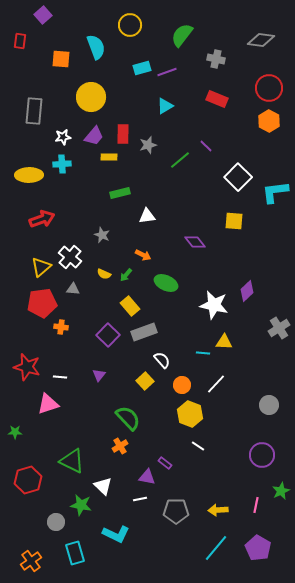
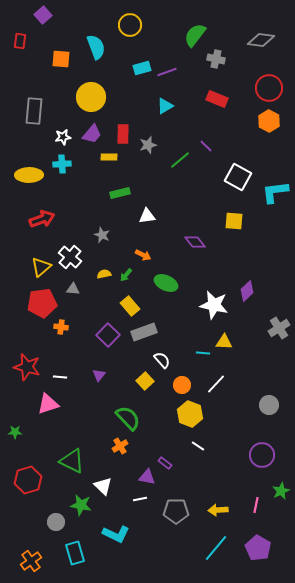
green semicircle at (182, 35): moved 13 px right
purple trapezoid at (94, 136): moved 2 px left, 2 px up
white square at (238, 177): rotated 16 degrees counterclockwise
yellow semicircle at (104, 274): rotated 144 degrees clockwise
